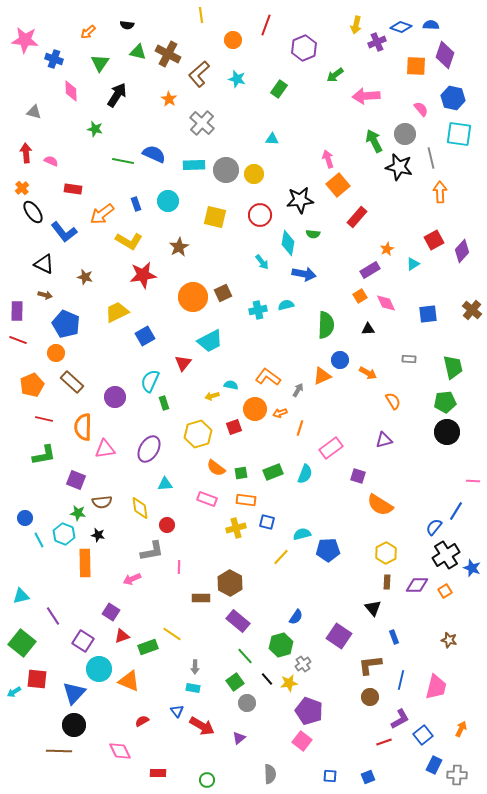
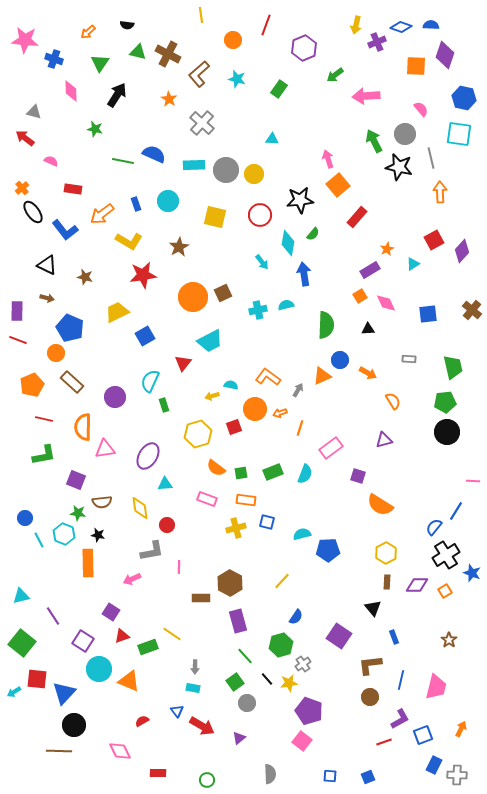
blue hexagon at (453, 98): moved 11 px right
red arrow at (26, 153): moved 1 px left, 15 px up; rotated 48 degrees counterclockwise
blue L-shape at (64, 232): moved 1 px right, 2 px up
green semicircle at (313, 234): rotated 56 degrees counterclockwise
black triangle at (44, 264): moved 3 px right, 1 px down
blue arrow at (304, 274): rotated 110 degrees counterclockwise
brown arrow at (45, 295): moved 2 px right, 3 px down
blue pentagon at (66, 324): moved 4 px right, 4 px down
green rectangle at (164, 403): moved 2 px down
purple ellipse at (149, 449): moved 1 px left, 7 px down
yellow line at (281, 557): moved 1 px right, 24 px down
orange rectangle at (85, 563): moved 3 px right
blue star at (472, 568): moved 5 px down
purple rectangle at (238, 621): rotated 35 degrees clockwise
brown star at (449, 640): rotated 21 degrees clockwise
blue triangle at (74, 693): moved 10 px left
blue square at (423, 735): rotated 18 degrees clockwise
